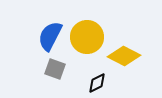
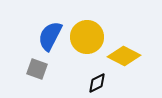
gray square: moved 18 px left
